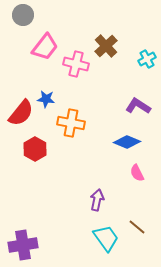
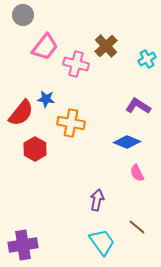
cyan trapezoid: moved 4 px left, 4 px down
